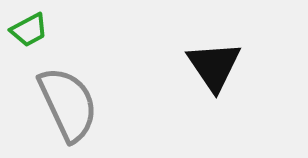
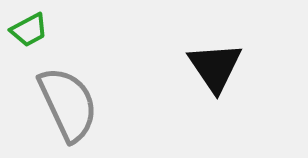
black triangle: moved 1 px right, 1 px down
